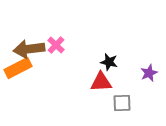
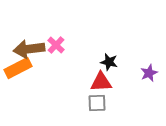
gray square: moved 25 px left
